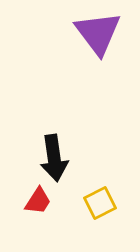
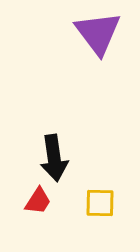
yellow square: rotated 28 degrees clockwise
